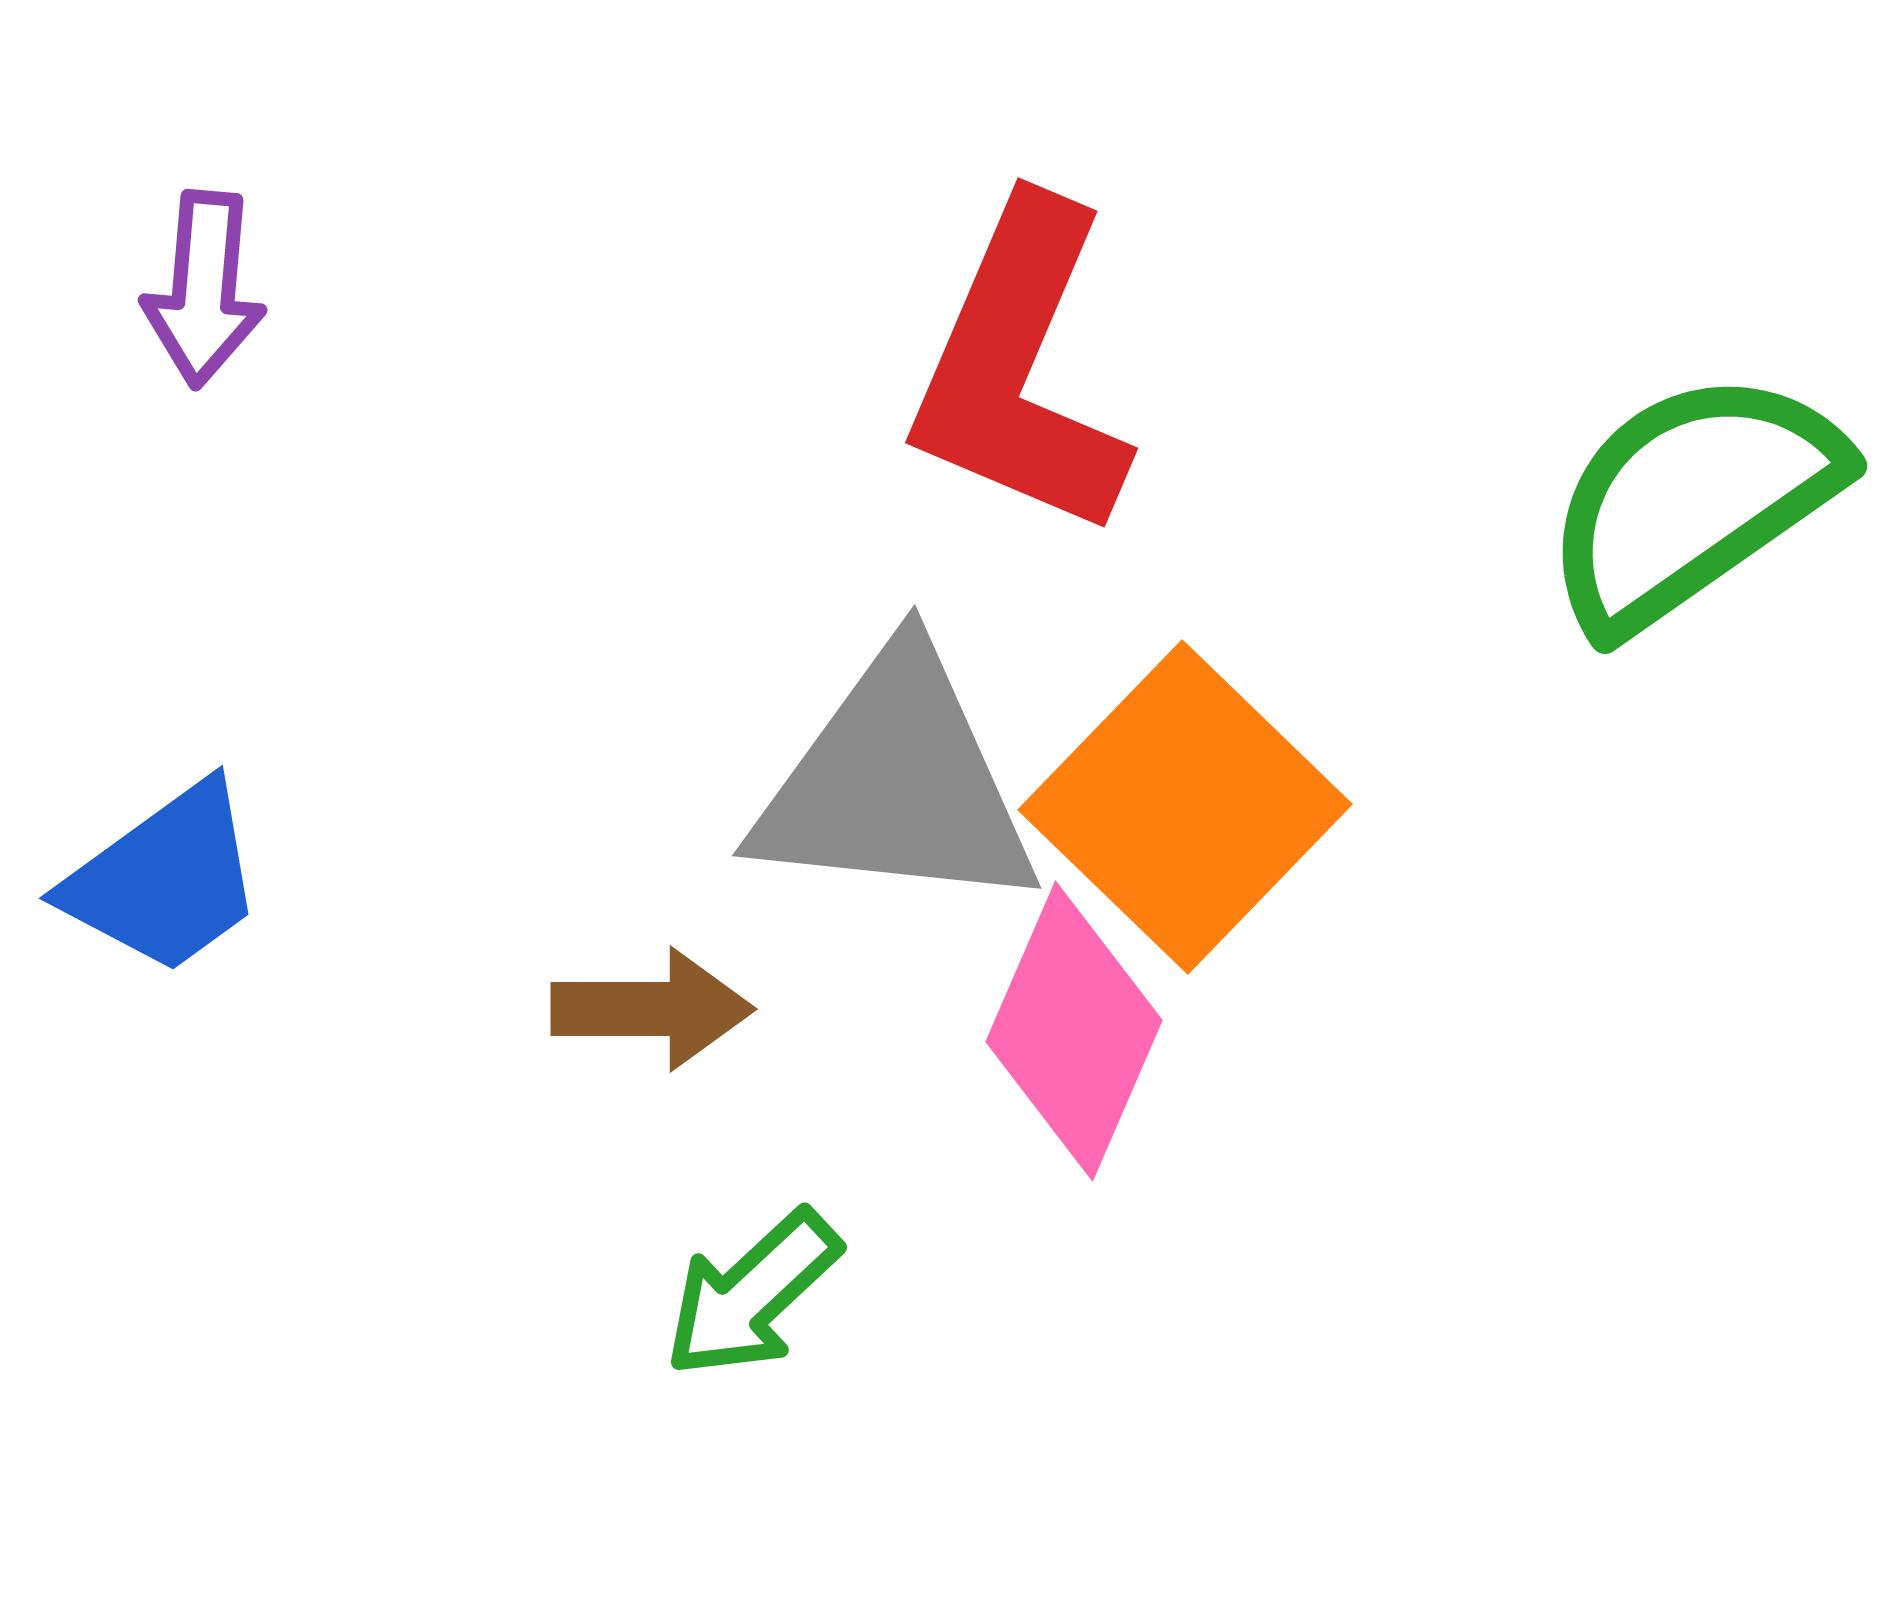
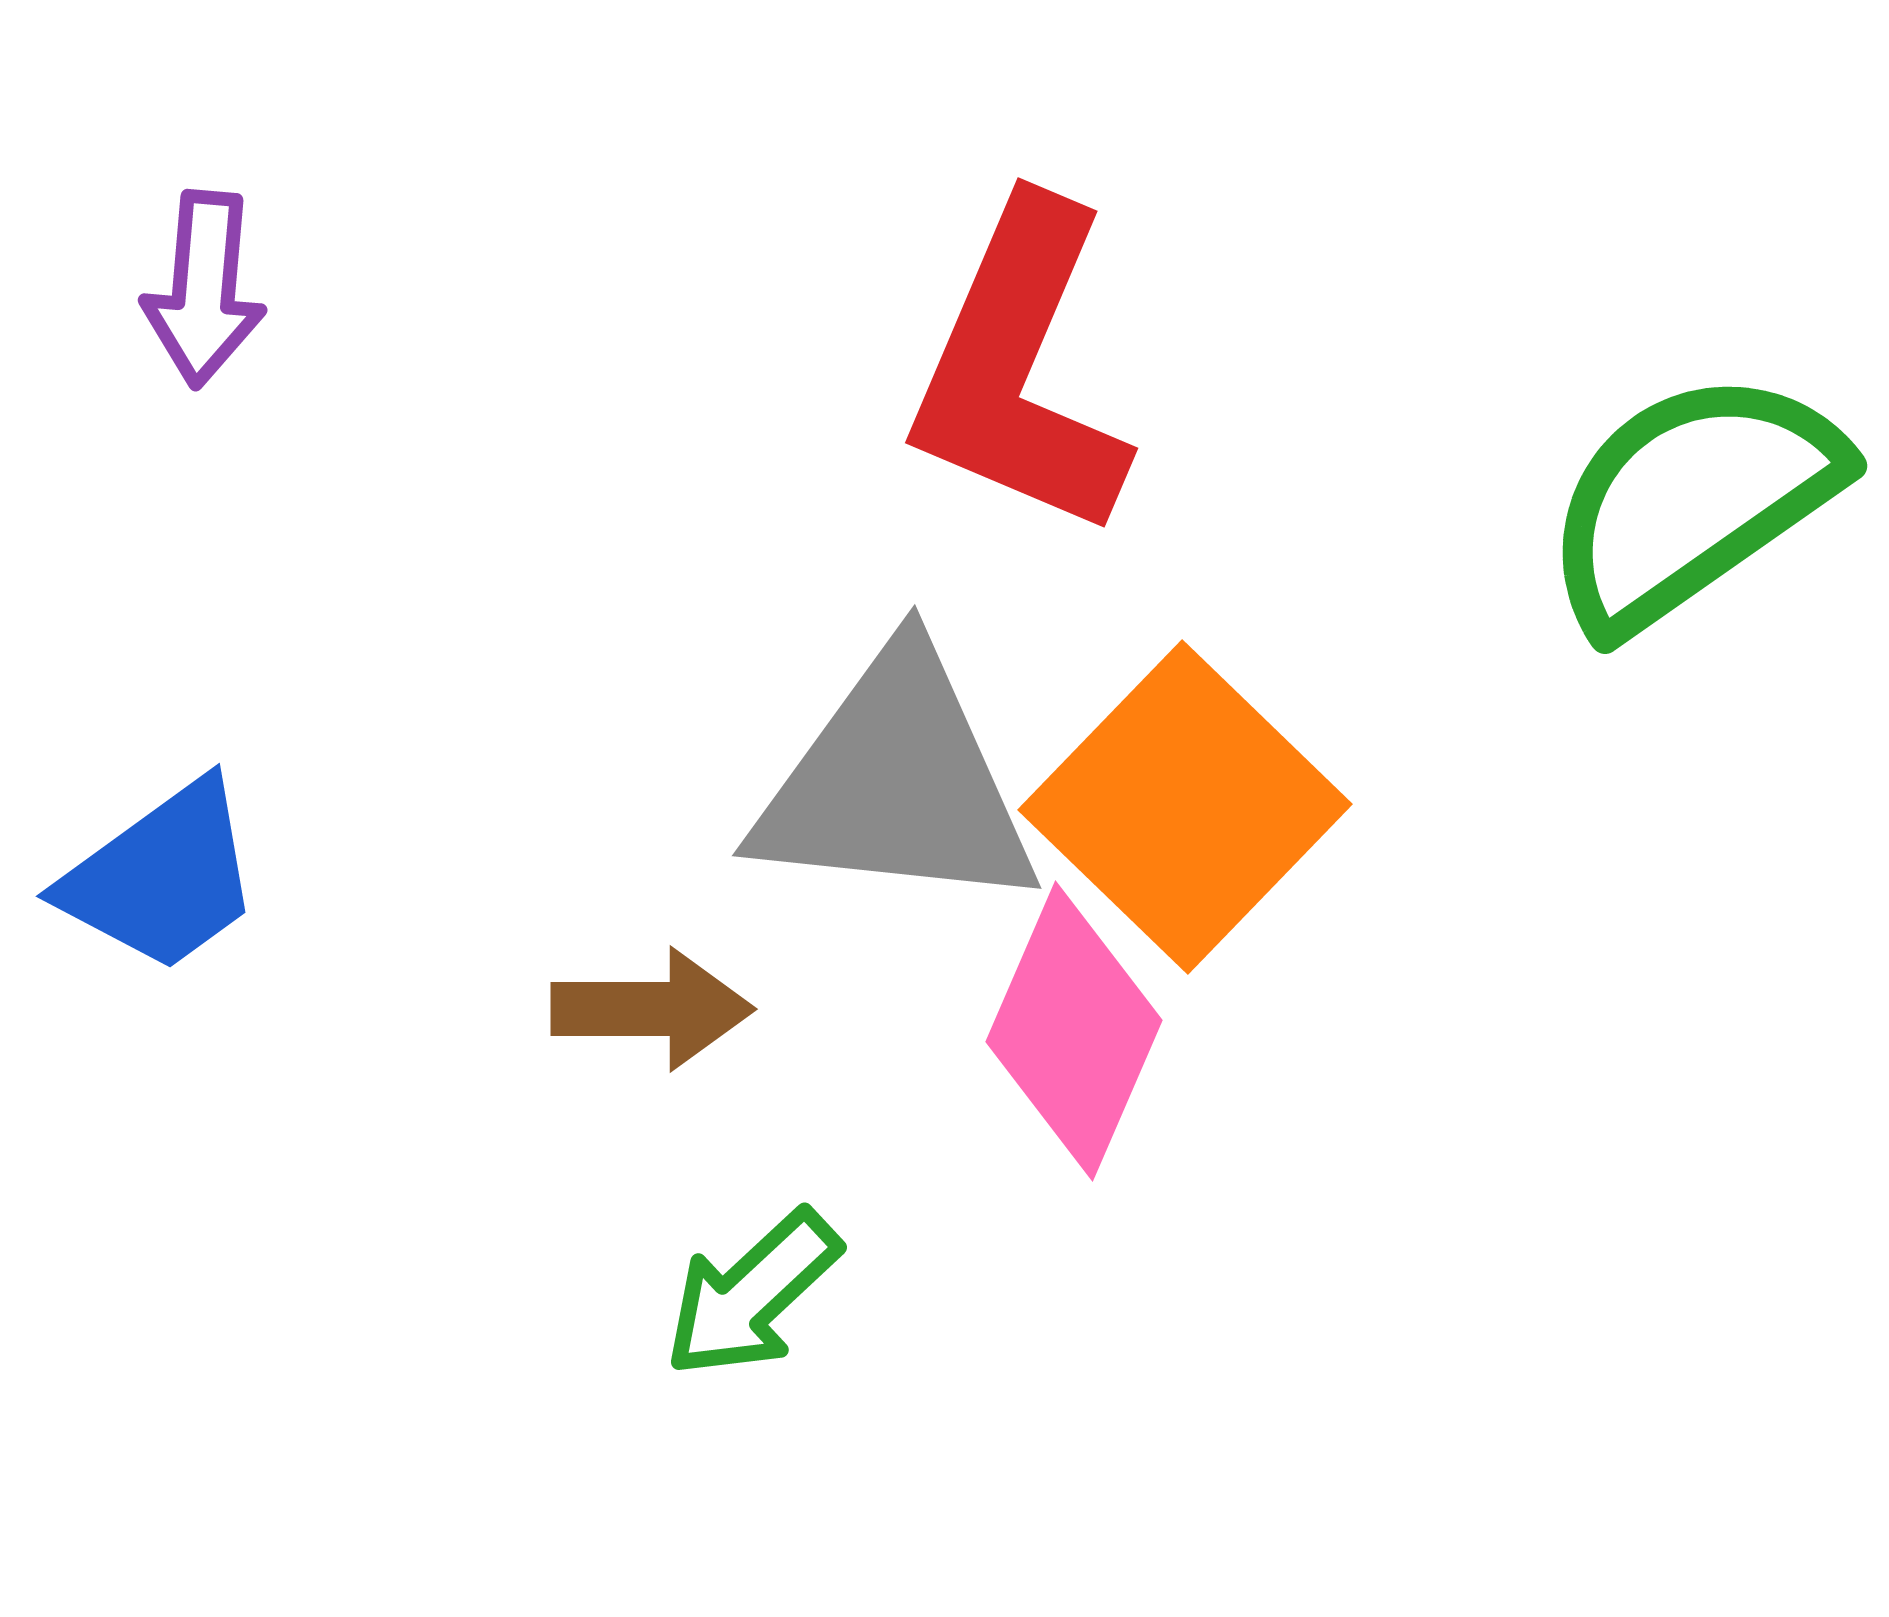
blue trapezoid: moved 3 px left, 2 px up
